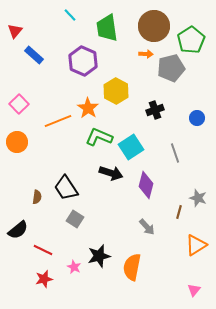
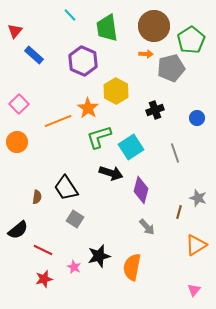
green L-shape: rotated 40 degrees counterclockwise
purple diamond: moved 5 px left, 5 px down
